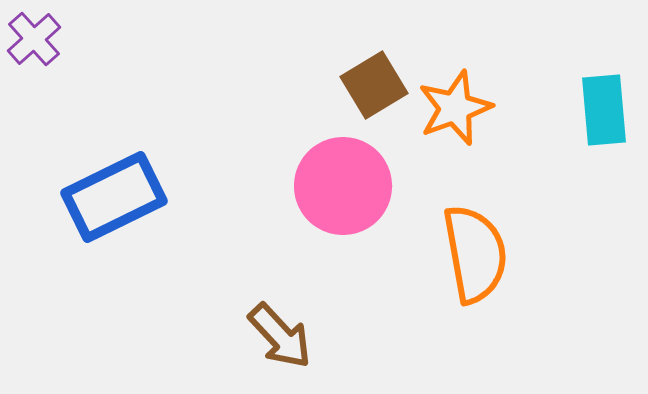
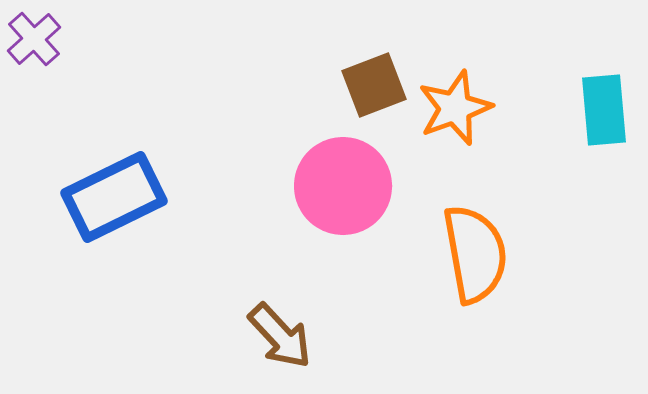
brown square: rotated 10 degrees clockwise
